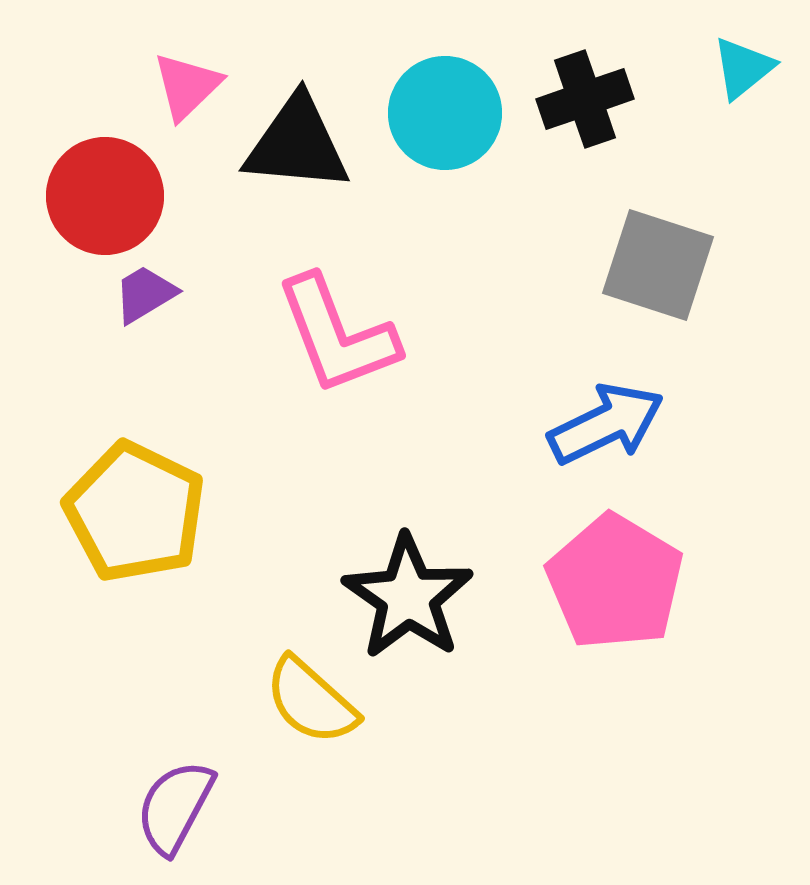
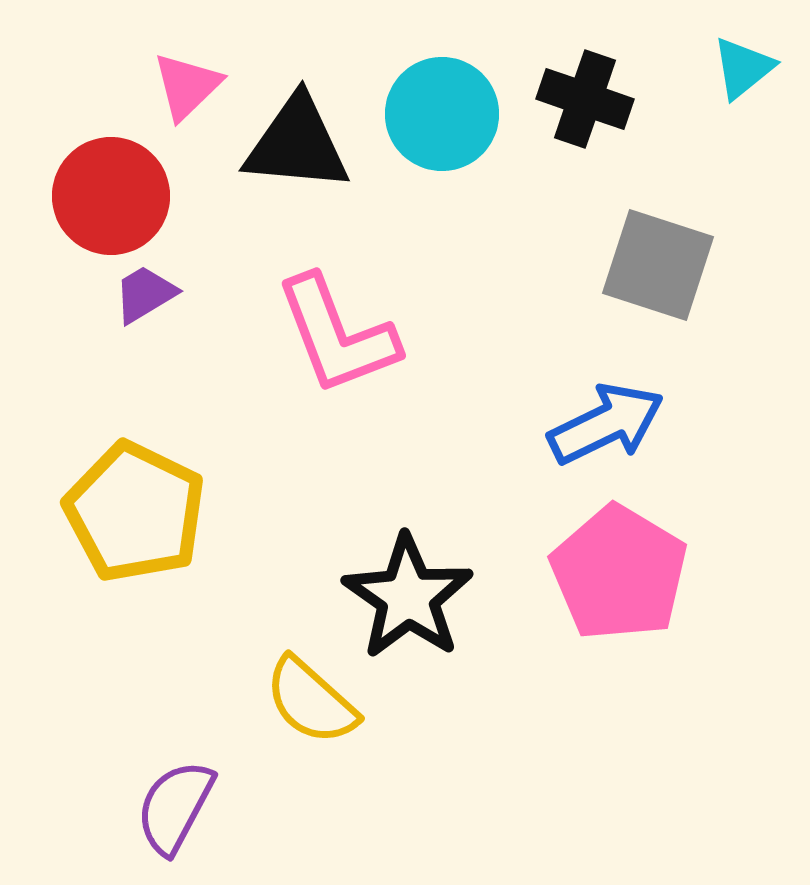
black cross: rotated 38 degrees clockwise
cyan circle: moved 3 px left, 1 px down
red circle: moved 6 px right
pink pentagon: moved 4 px right, 9 px up
